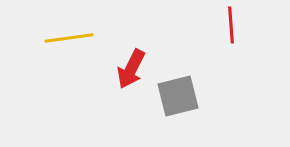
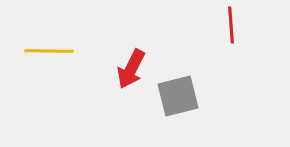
yellow line: moved 20 px left, 13 px down; rotated 9 degrees clockwise
